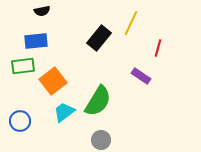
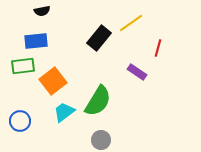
yellow line: rotated 30 degrees clockwise
purple rectangle: moved 4 px left, 4 px up
